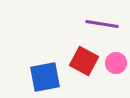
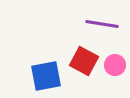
pink circle: moved 1 px left, 2 px down
blue square: moved 1 px right, 1 px up
